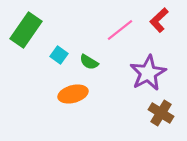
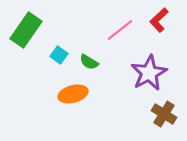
purple star: moved 1 px right
brown cross: moved 3 px right, 1 px down
